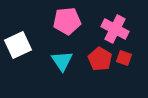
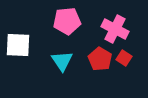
white square: rotated 28 degrees clockwise
red square: rotated 14 degrees clockwise
